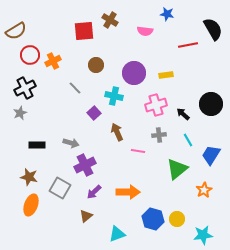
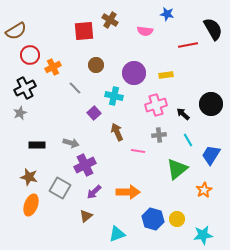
orange cross: moved 6 px down
